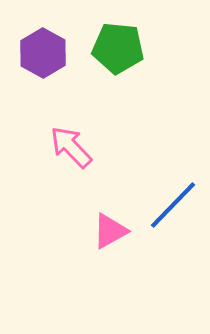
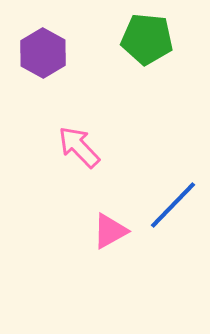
green pentagon: moved 29 px right, 9 px up
pink arrow: moved 8 px right
